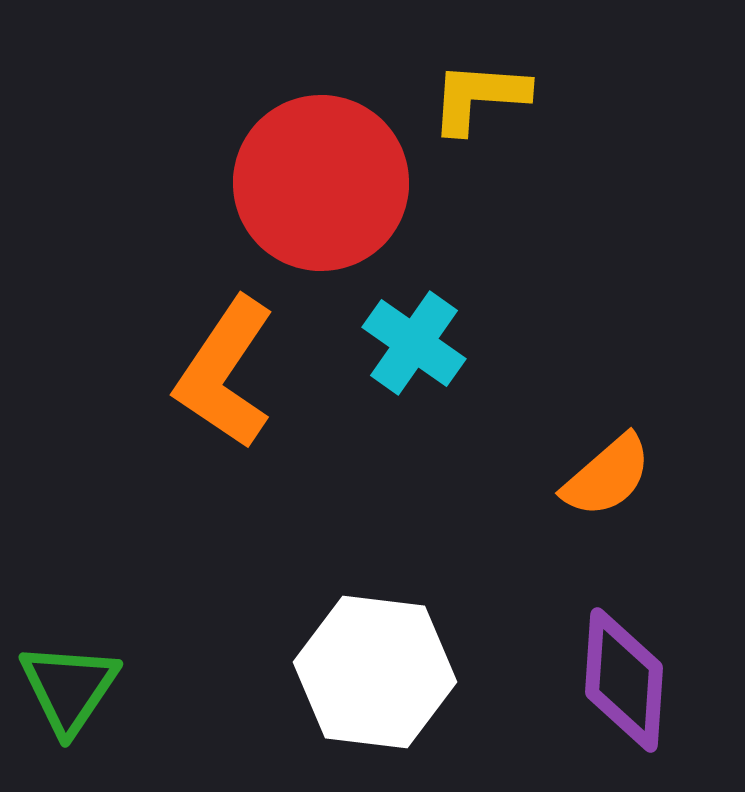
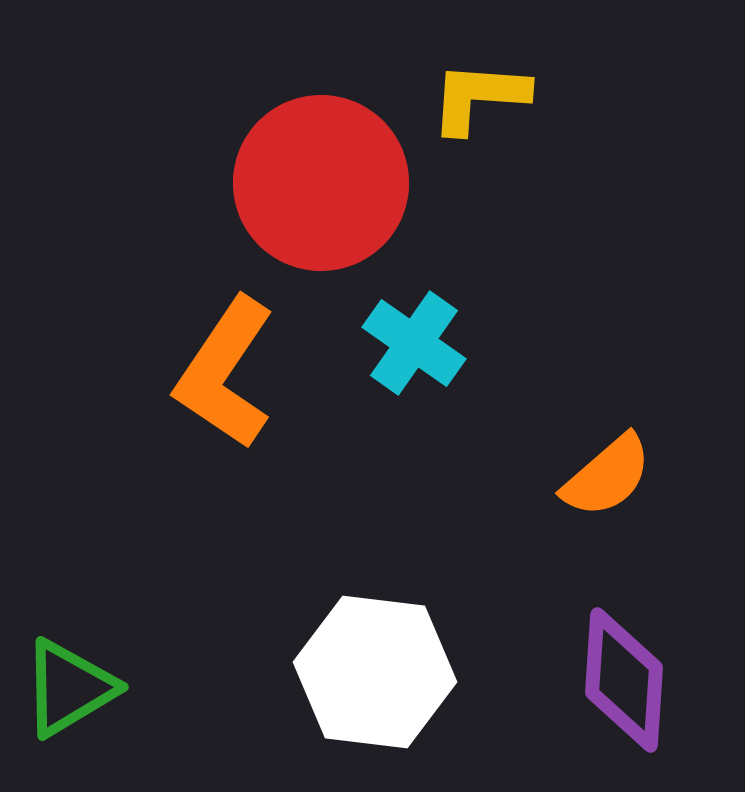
green triangle: rotated 25 degrees clockwise
